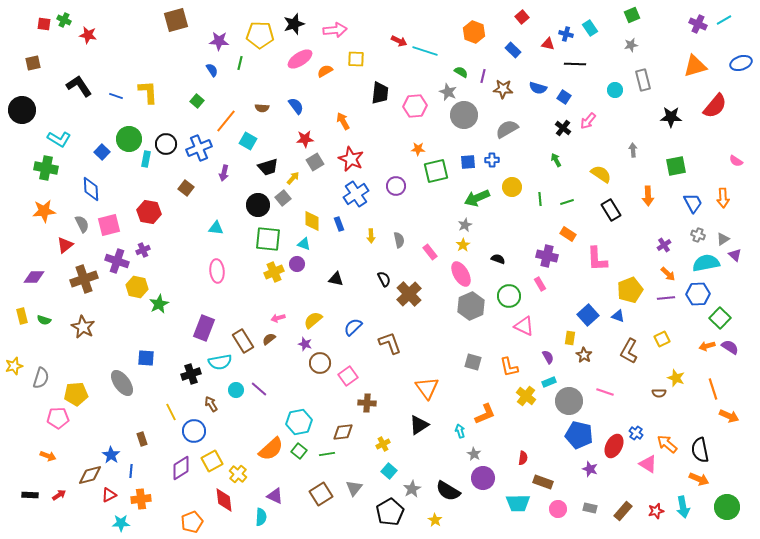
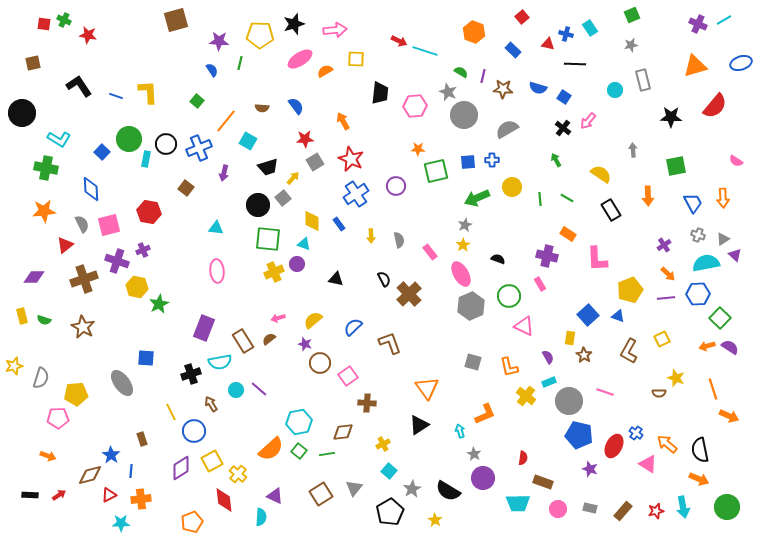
black circle at (22, 110): moved 3 px down
green line at (567, 202): moved 4 px up; rotated 48 degrees clockwise
blue rectangle at (339, 224): rotated 16 degrees counterclockwise
